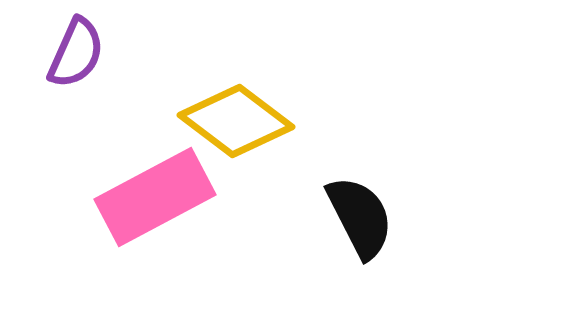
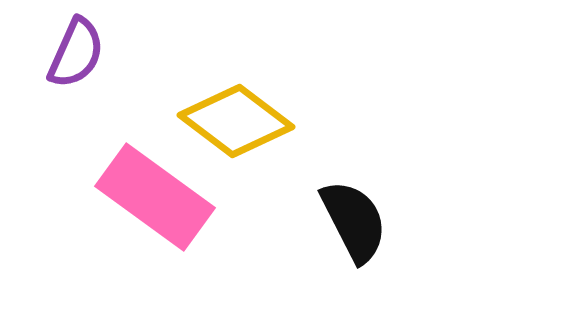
pink rectangle: rotated 64 degrees clockwise
black semicircle: moved 6 px left, 4 px down
